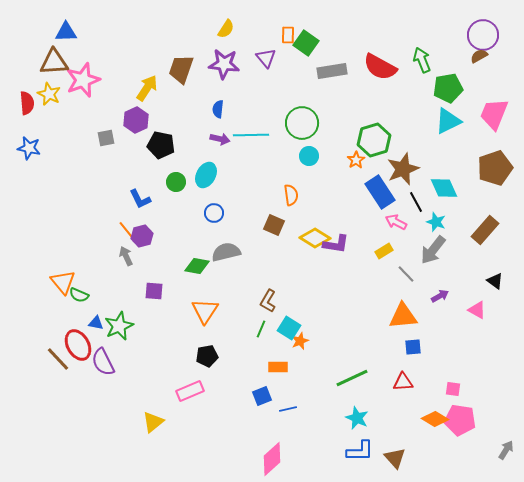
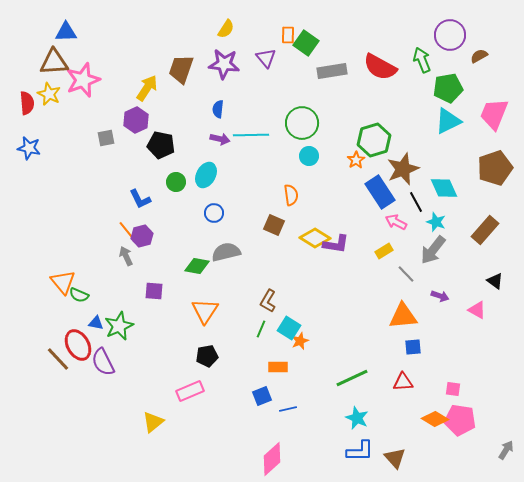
purple circle at (483, 35): moved 33 px left
purple arrow at (440, 296): rotated 48 degrees clockwise
